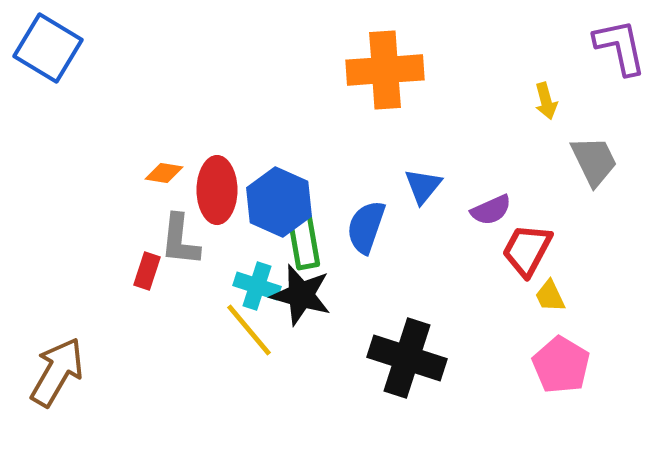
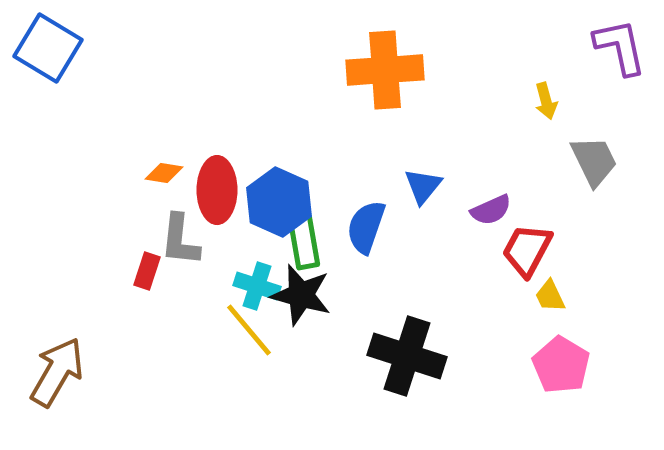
black cross: moved 2 px up
